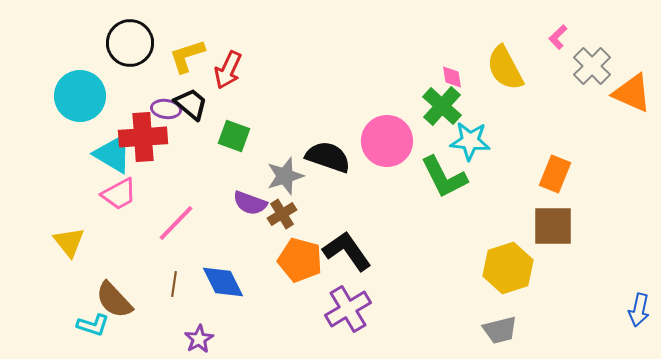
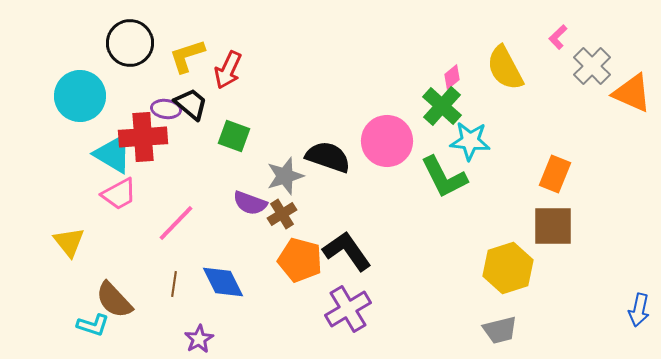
pink diamond: rotated 60 degrees clockwise
